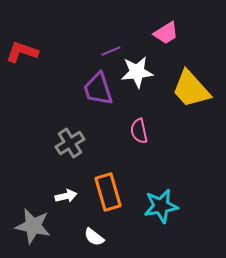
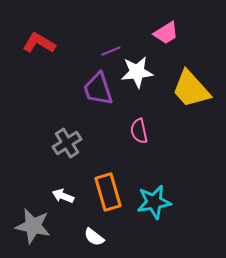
red L-shape: moved 17 px right, 9 px up; rotated 12 degrees clockwise
gray cross: moved 3 px left
white arrow: moved 3 px left; rotated 145 degrees counterclockwise
cyan star: moved 7 px left, 4 px up
